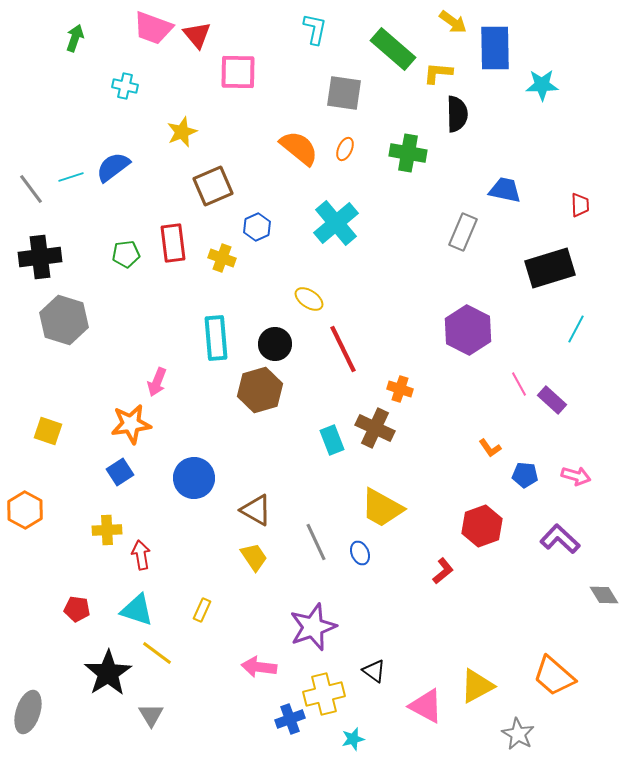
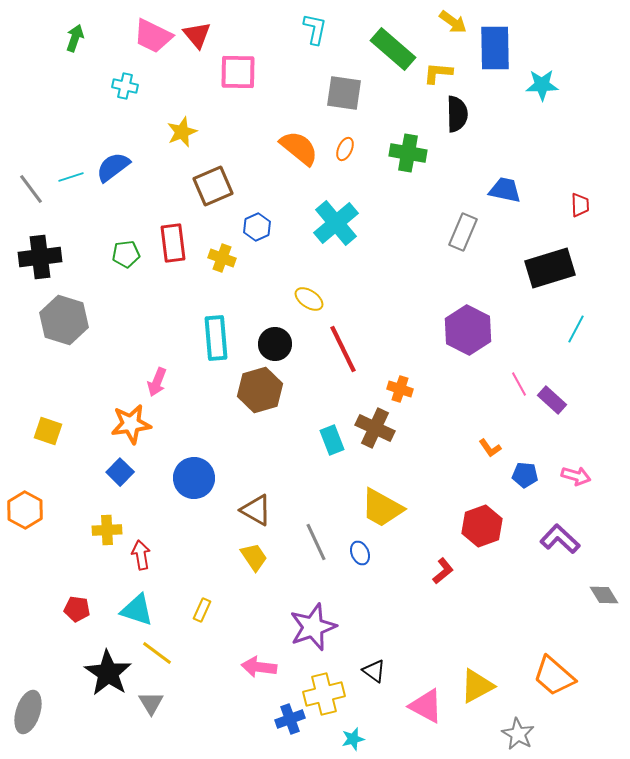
pink trapezoid at (153, 28): moved 8 px down; rotated 6 degrees clockwise
blue square at (120, 472): rotated 12 degrees counterclockwise
black star at (108, 673): rotated 6 degrees counterclockwise
gray triangle at (151, 715): moved 12 px up
